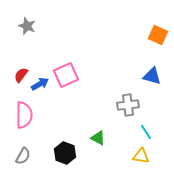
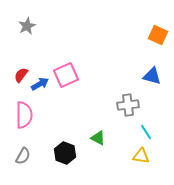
gray star: rotated 24 degrees clockwise
